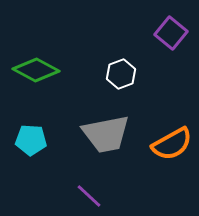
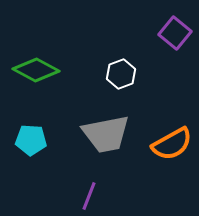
purple square: moved 4 px right
purple line: rotated 68 degrees clockwise
